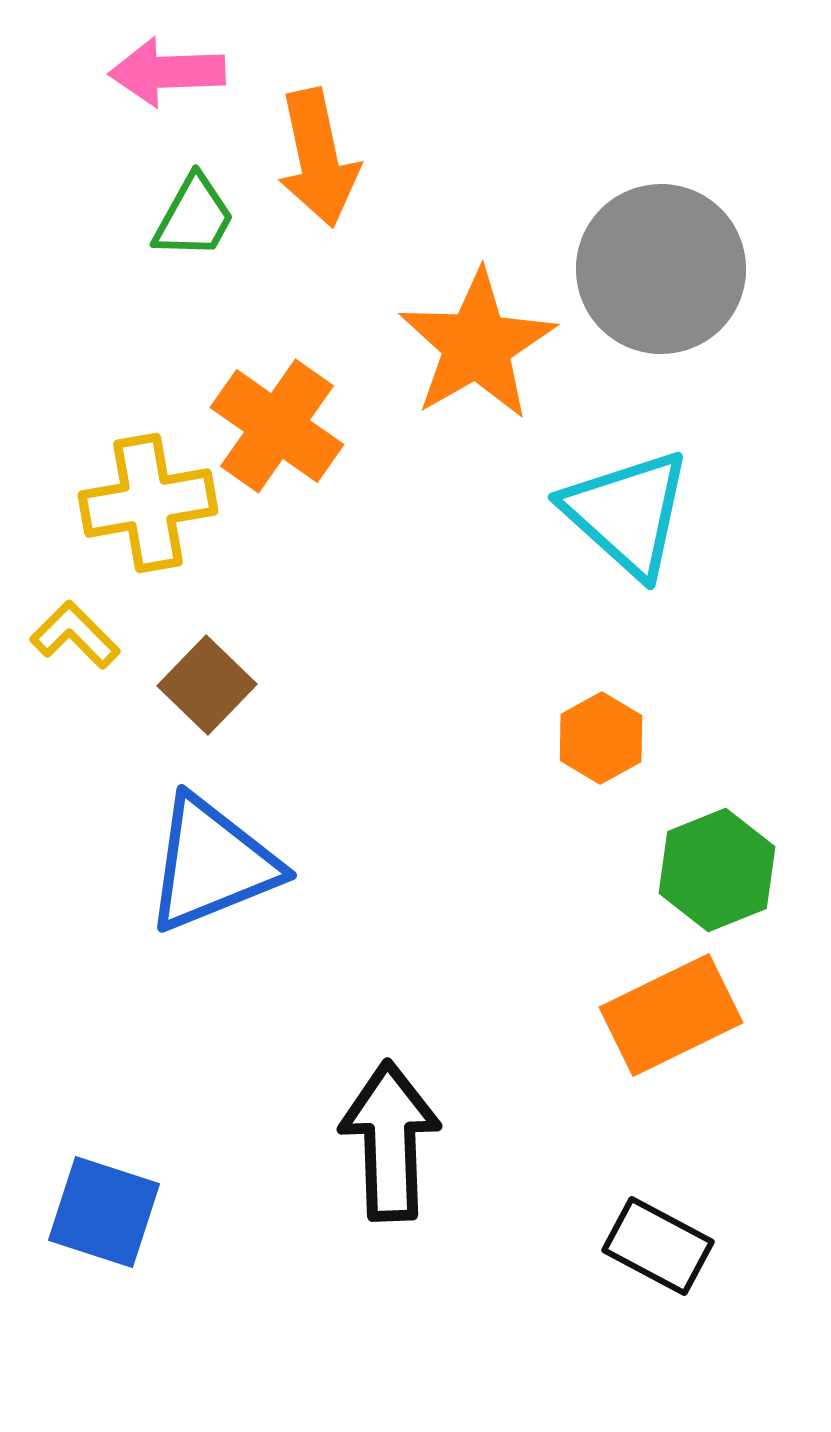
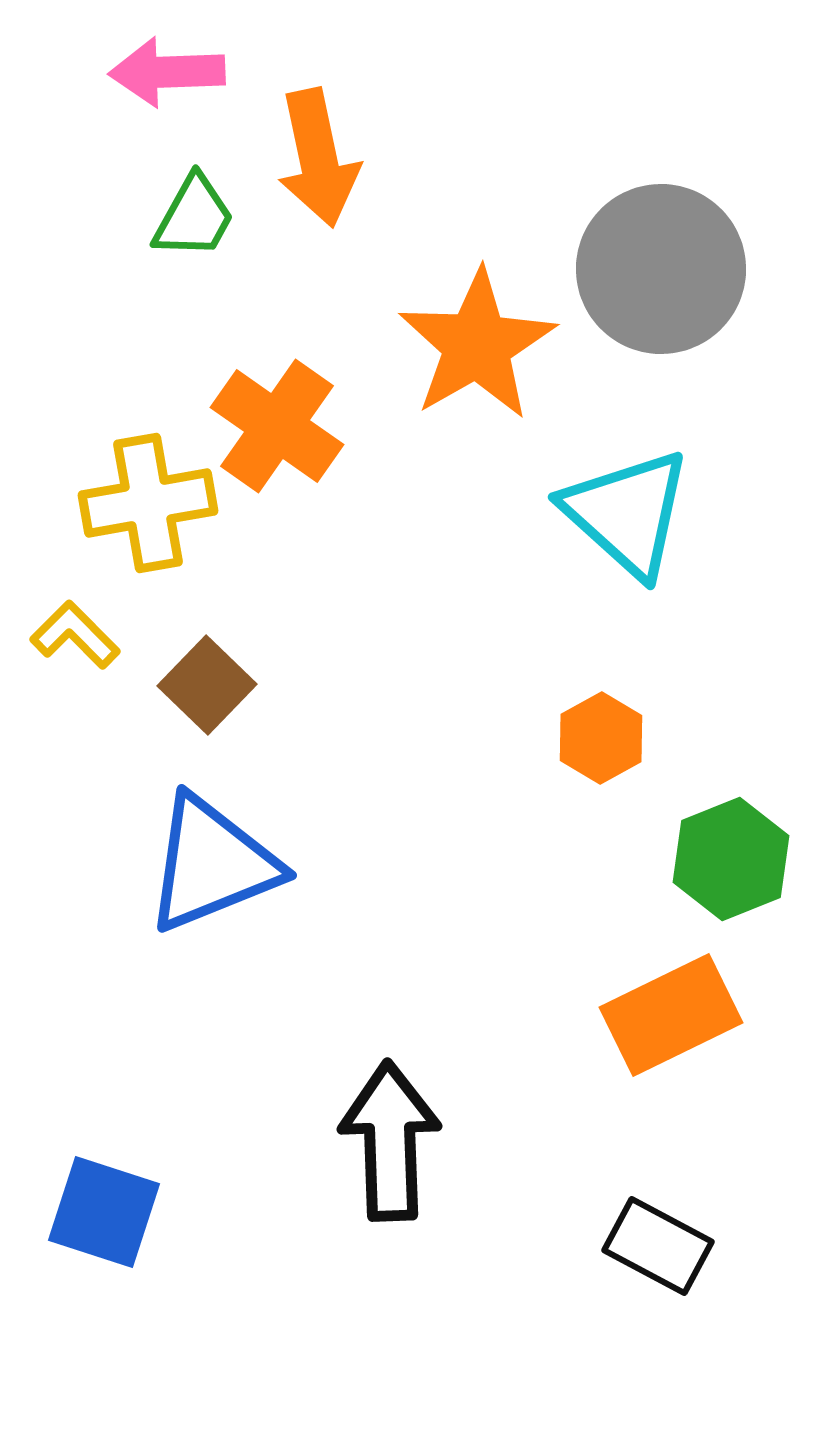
green hexagon: moved 14 px right, 11 px up
